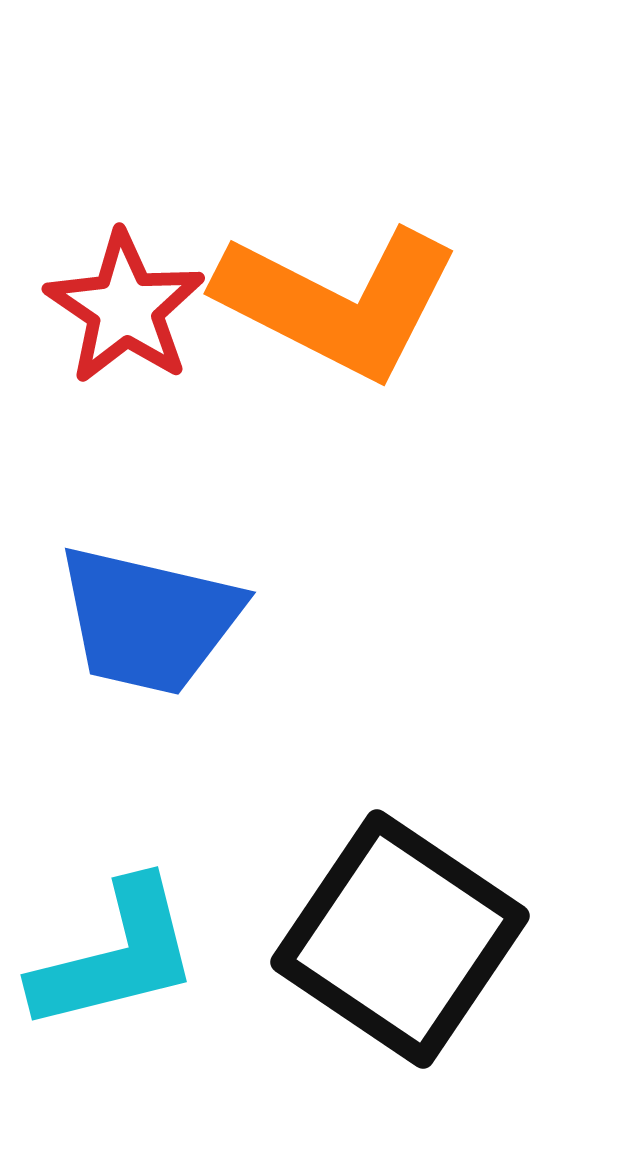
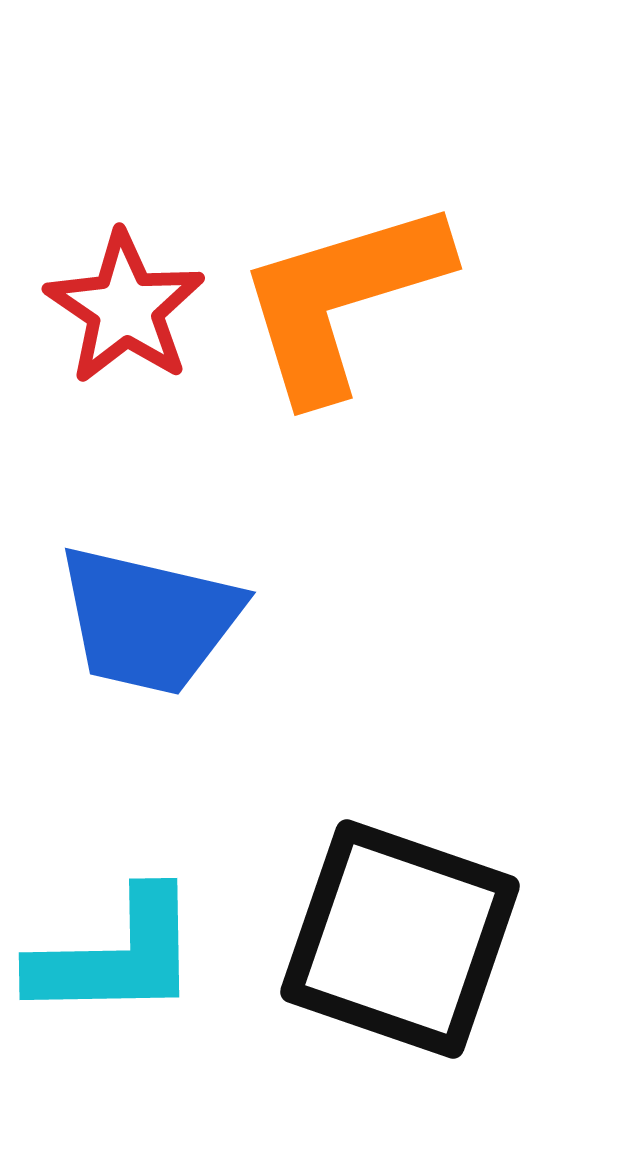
orange L-shape: moved 4 px right, 3 px up; rotated 136 degrees clockwise
black square: rotated 15 degrees counterclockwise
cyan L-shape: rotated 13 degrees clockwise
